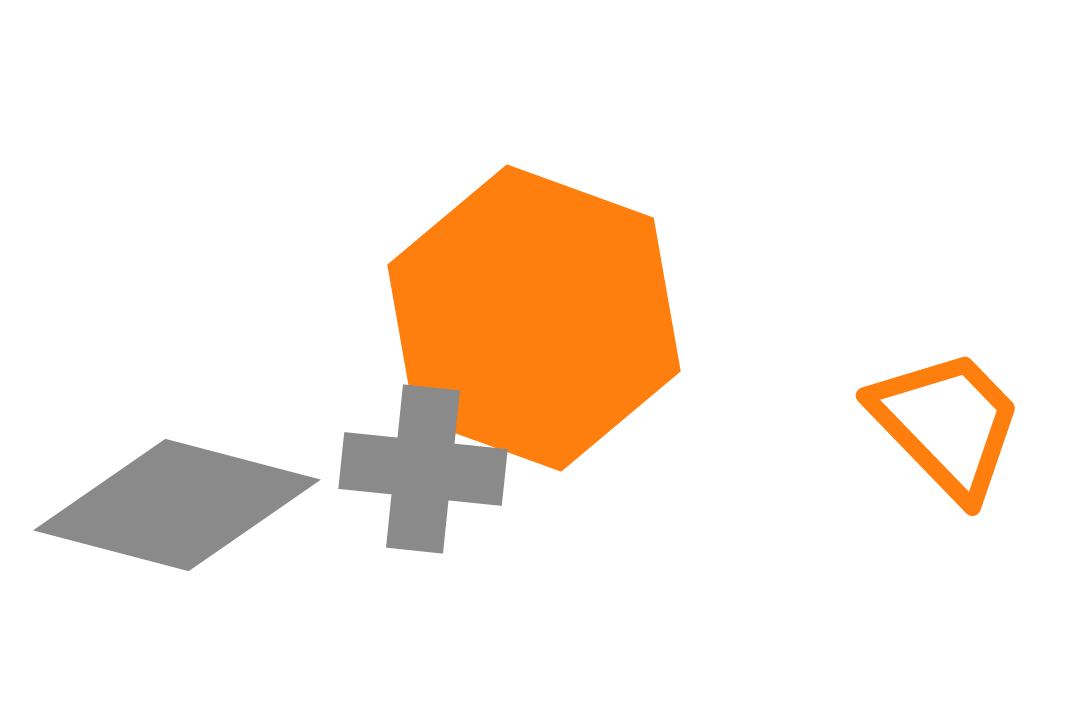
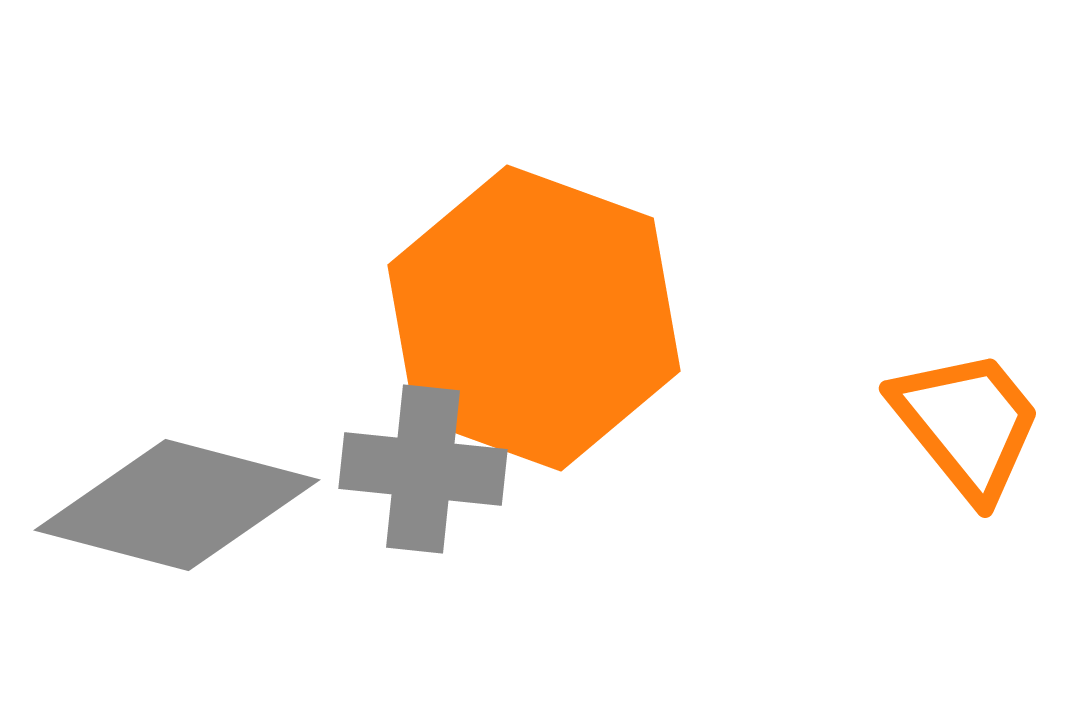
orange trapezoid: moved 20 px right; rotated 5 degrees clockwise
